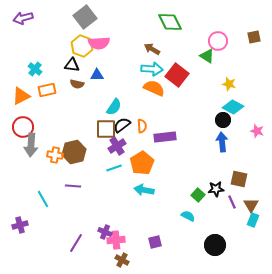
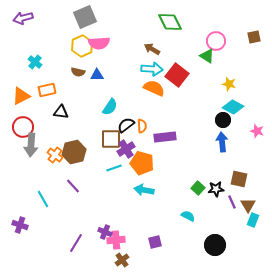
gray square at (85, 17): rotated 15 degrees clockwise
pink circle at (218, 41): moved 2 px left
yellow hexagon at (82, 46): rotated 15 degrees clockwise
black triangle at (72, 65): moved 11 px left, 47 px down
cyan cross at (35, 69): moved 7 px up
brown semicircle at (77, 84): moved 1 px right, 12 px up
cyan semicircle at (114, 107): moved 4 px left
black semicircle at (122, 125): moved 4 px right
brown square at (106, 129): moved 5 px right, 10 px down
purple cross at (117, 146): moved 9 px right, 3 px down
orange cross at (55, 155): rotated 28 degrees clockwise
orange pentagon at (142, 163): rotated 25 degrees counterclockwise
purple line at (73, 186): rotated 42 degrees clockwise
green square at (198, 195): moved 7 px up
brown triangle at (251, 205): moved 3 px left
purple cross at (20, 225): rotated 35 degrees clockwise
brown cross at (122, 260): rotated 24 degrees clockwise
